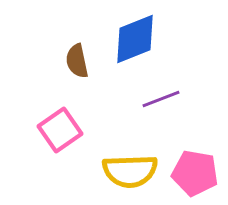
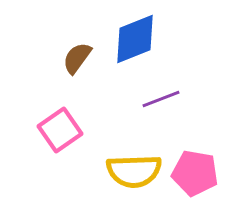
brown semicircle: moved 3 px up; rotated 48 degrees clockwise
yellow semicircle: moved 4 px right
